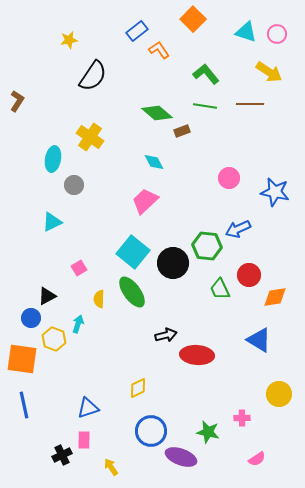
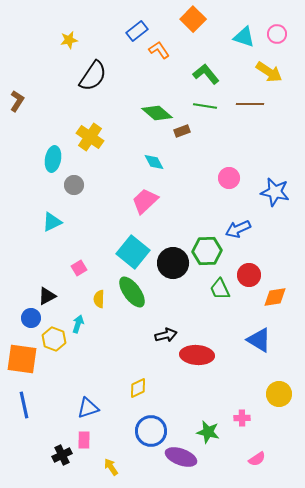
cyan triangle at (246, 32): moved 2 px left, 5 px down
green hexagon at (207, 246): moved 5 px down; rotated 8 degrees counterclockwise
